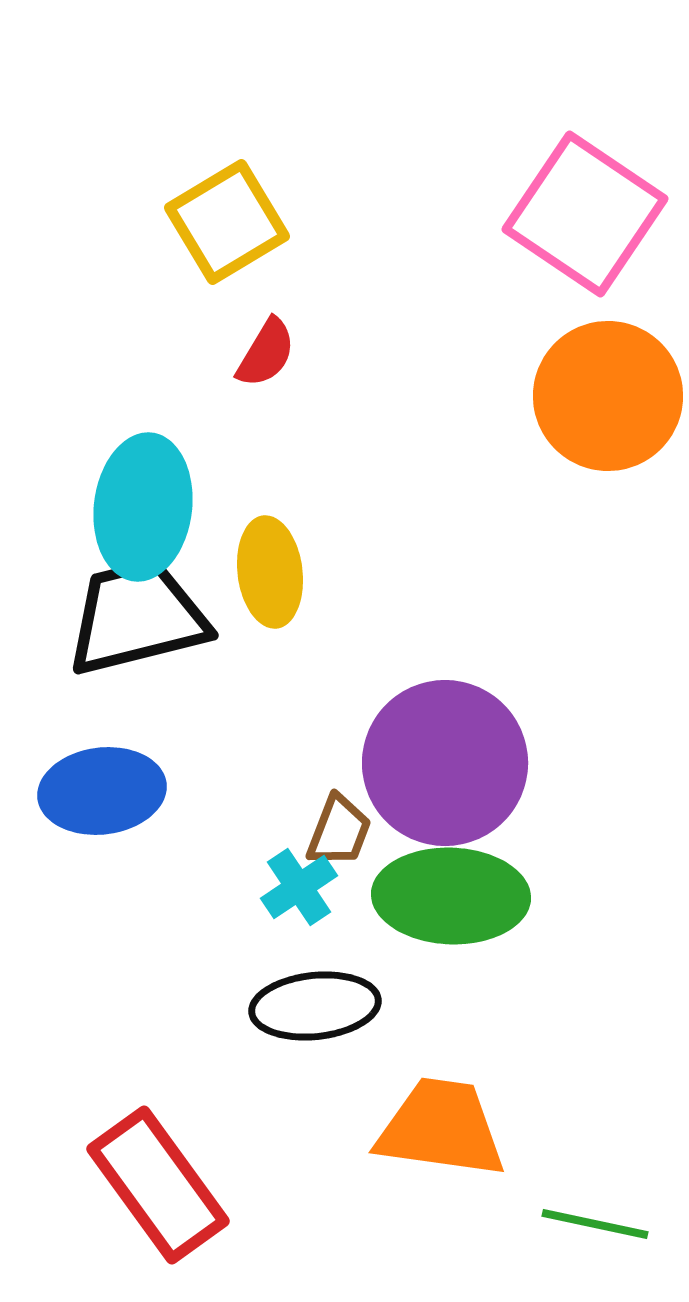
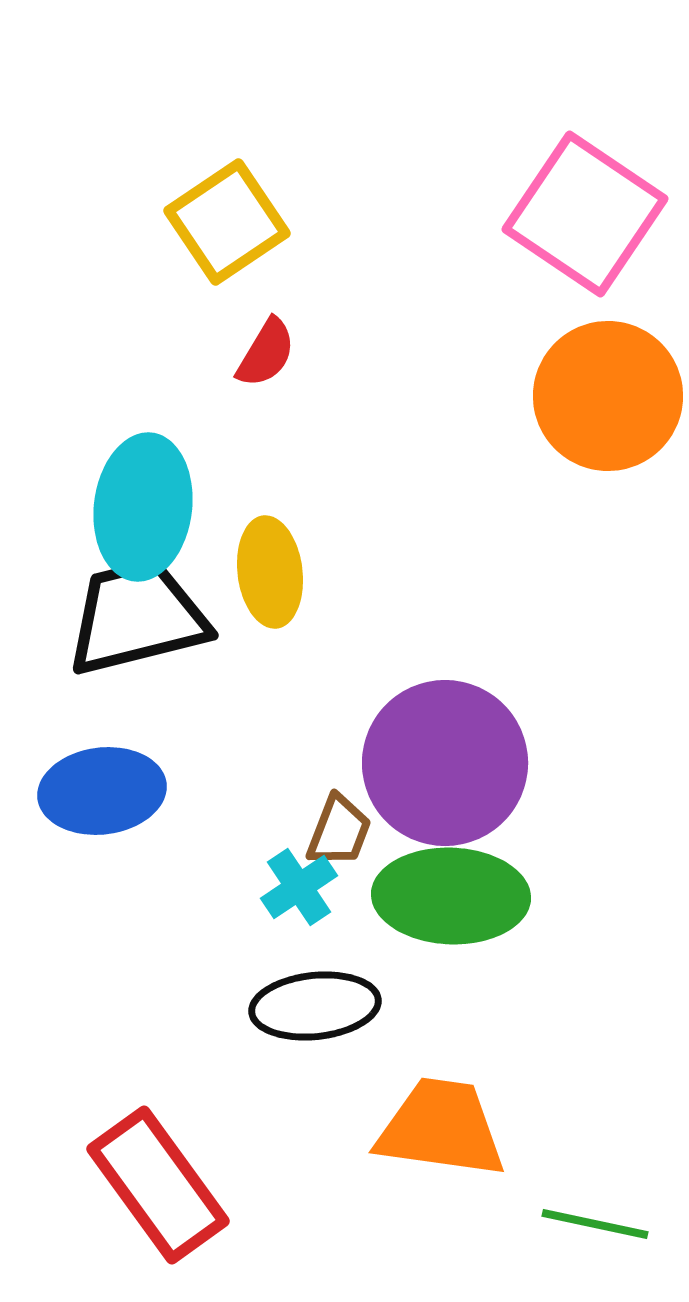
yellow square: rotated 3 degrees counterclockwise
